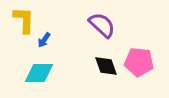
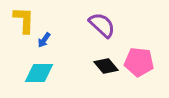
black diamond: rotated 20 degrees counterclockwise
